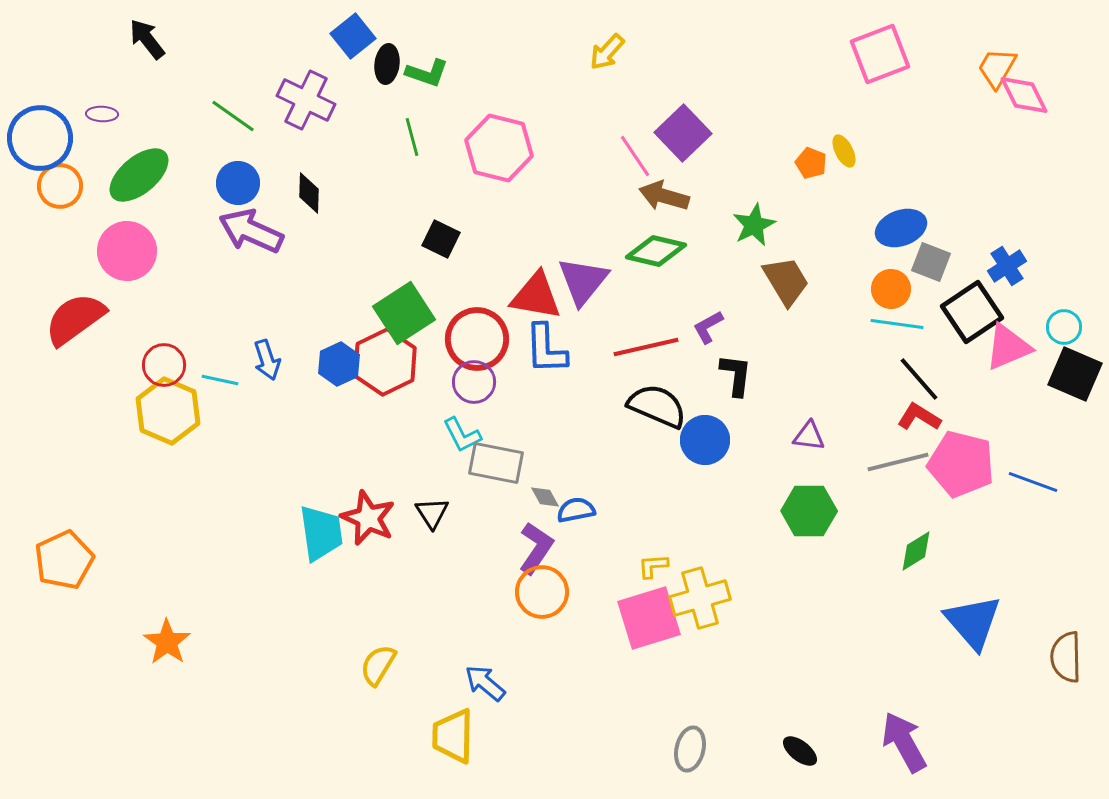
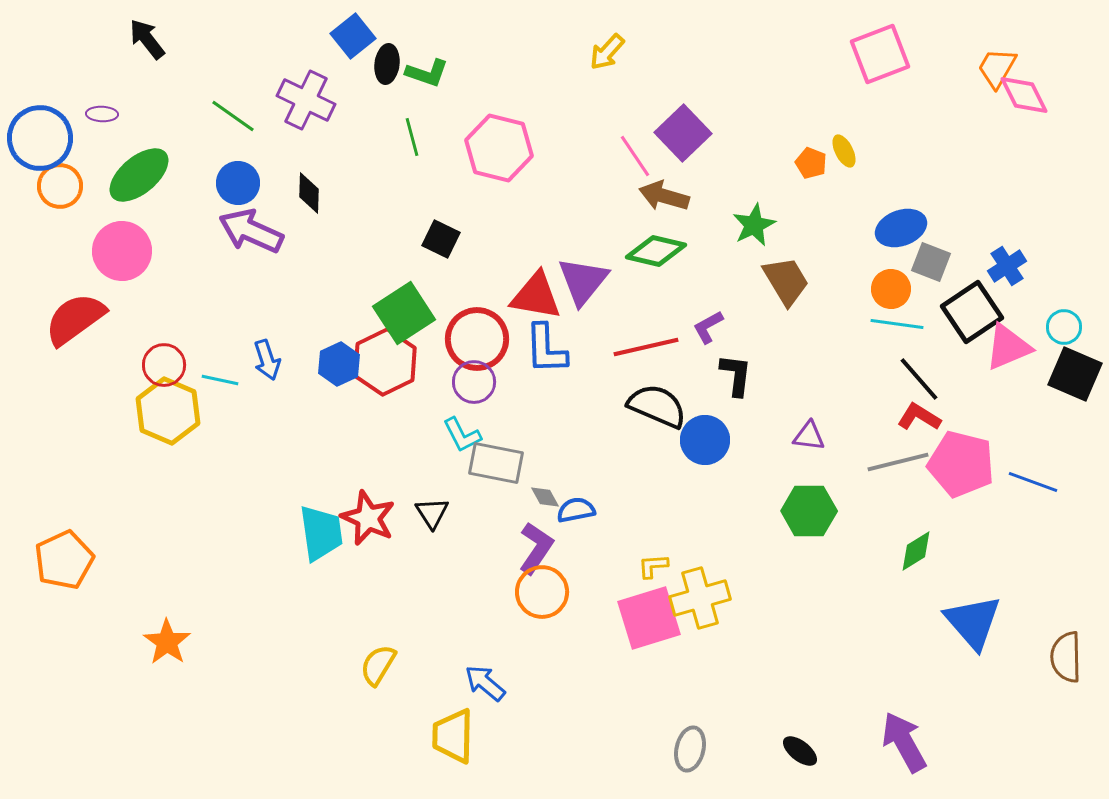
pink circle at (127, 251): moved 5 px left
